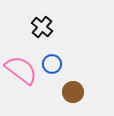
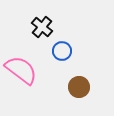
blue circle: moved 10 px right, 13 px up
brown circle: moved 6 px right, 5 px up
